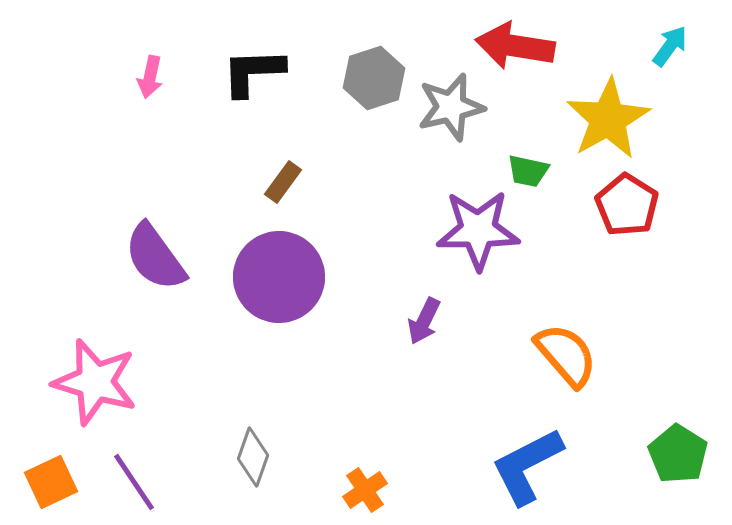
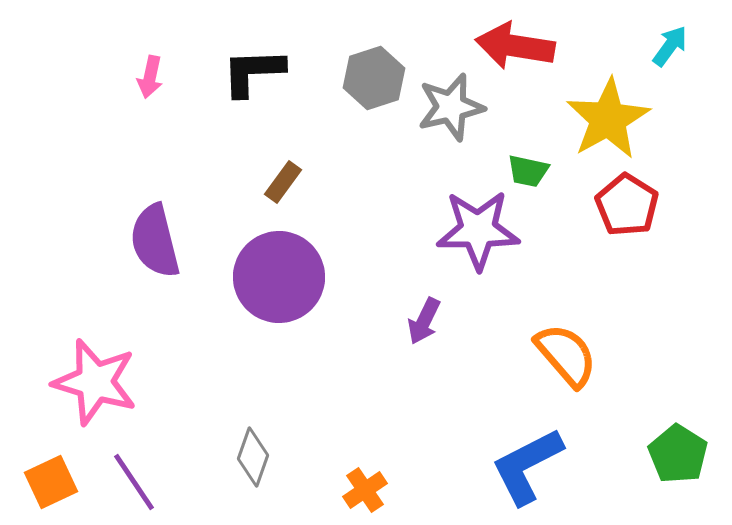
purple semicircle: moved 16 px up; rotated 22 degrees clockwise
